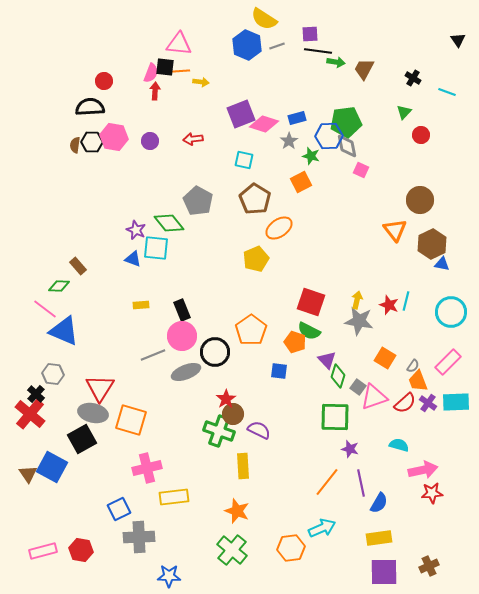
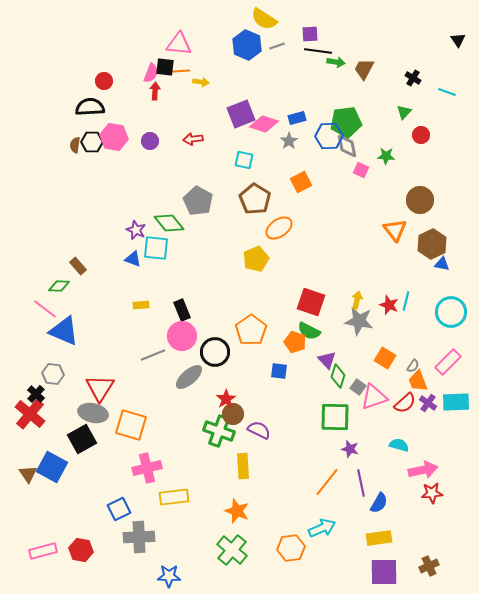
green star at (311, 156): moved 75 px right; rotated 12 degrees counterclockwise
gray ellipse at (186, 372): moved 3 px right, 5 px down; rotated 20 degrees counterclockwise
orange square at (131, 420): moved 5 px down
